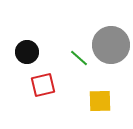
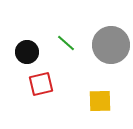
green line: moved 13 px left, 15 px up
red square: moved 2 px left, 1 px up
